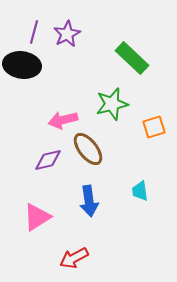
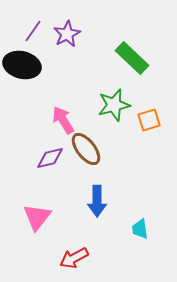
purple line: moved 1 px left, 1 px up; rotated 20 degrees clockwise
black ellipse: rotated 6 degrees clockwise
green star: moved 2 px right, 1 px down
pink arrow: rotated 72 degrees clockwise
orange square: moved 5 px left, 7 px up
brown ellipse: moved 2 px left
purple diamond: moved 2 px right, 2 px up
cyan trapezoid: moved 38 px down
blue arrow: moved 8 px right; rotated 8 degrees clockwise
pink triangle: rotated 20 degrees counterclockwise
